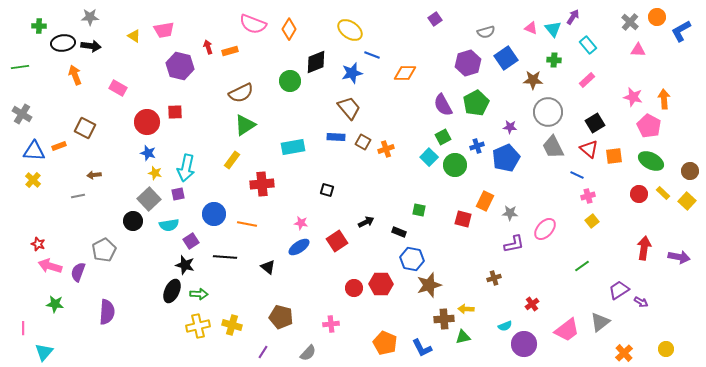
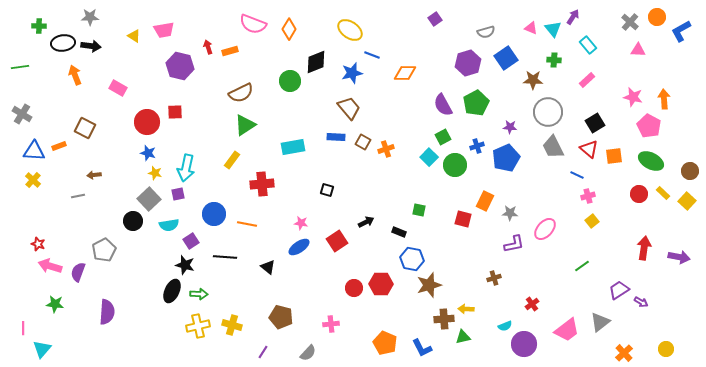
cyan triangle at (44, 352): moved 2 px left, 3 px up
